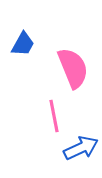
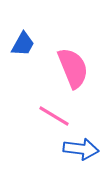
pink line: rotated 48 degrees counterclockwise
blue arrow: moved 1 px down; rotated 32 degrees clockwise
